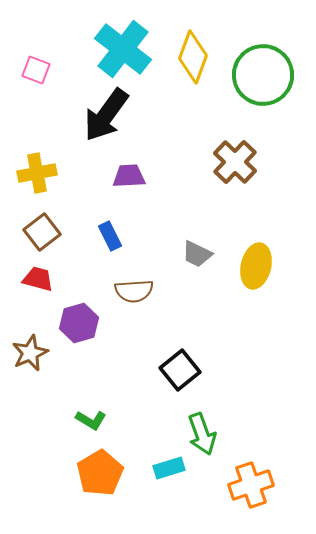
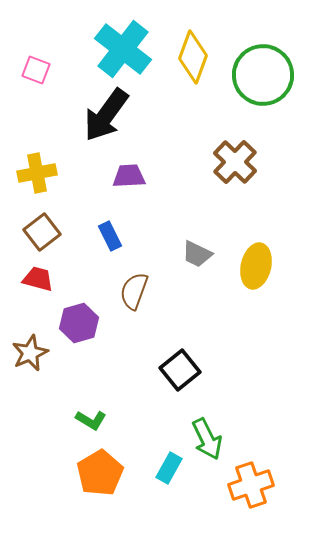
brown semicircle: rotated 114 degrees clockwise
green arrow: moved 5 px right, 5 px down; rotated 6 degrees counterclockwise
cyan rectangle: rotated 44 degrees counterclockwise
